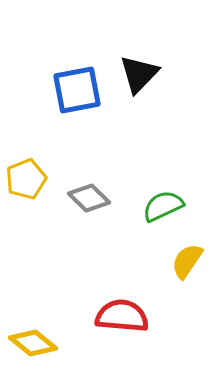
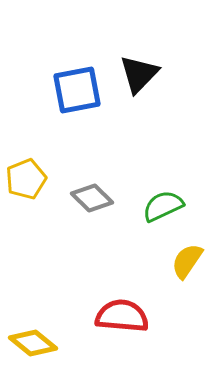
gray diamond: moved 3 px right
